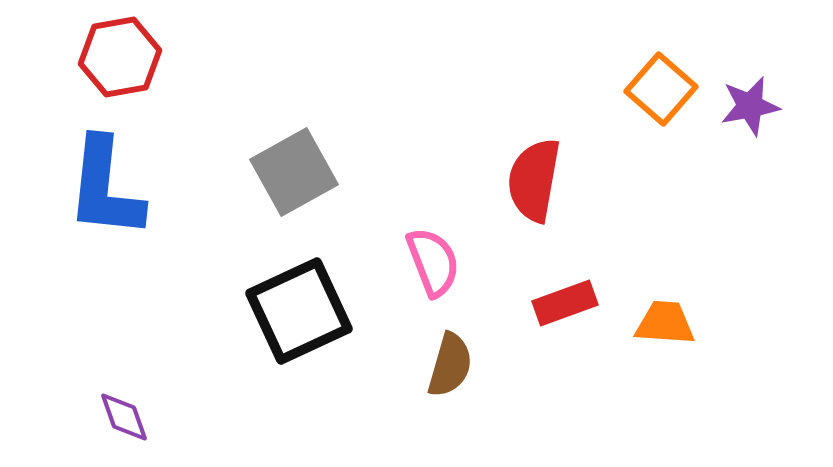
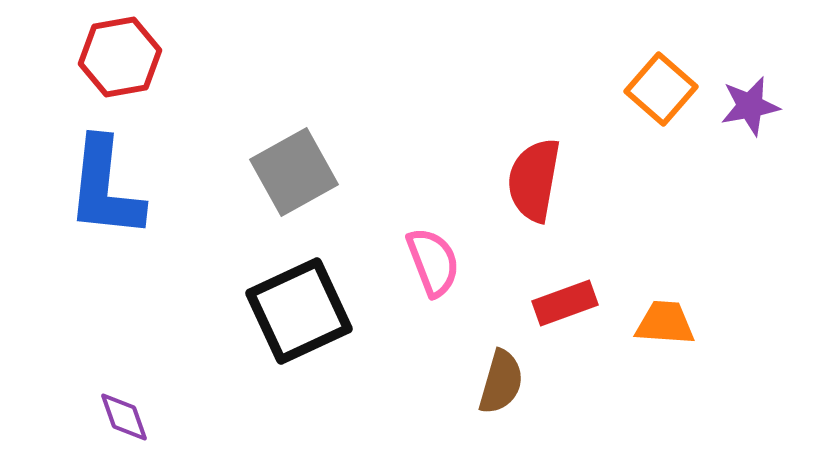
brown semicircle: moved 51 px right, 17 px down
